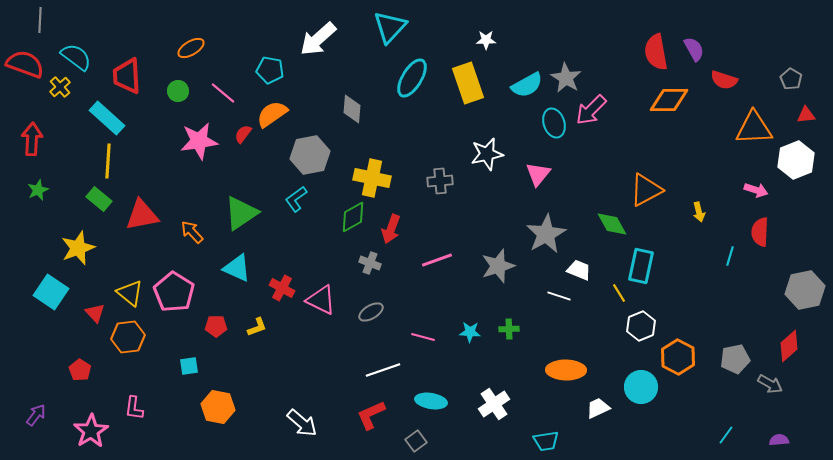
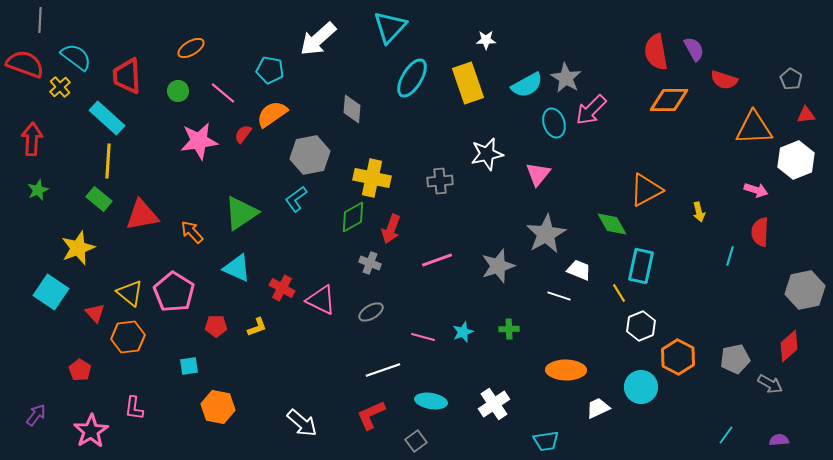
cyan star at (470, 332): moved 7 px left; rotated 25 degrees counterclockwise
